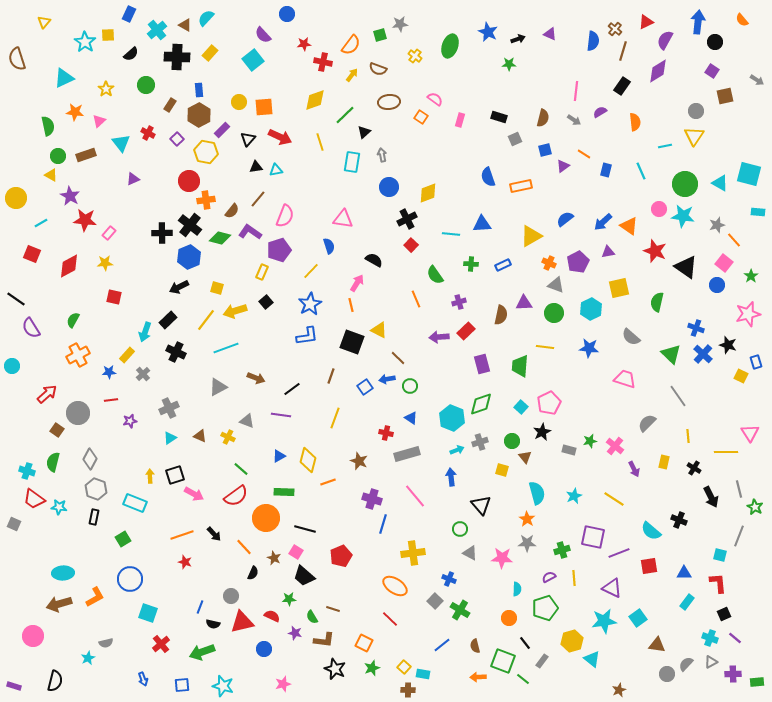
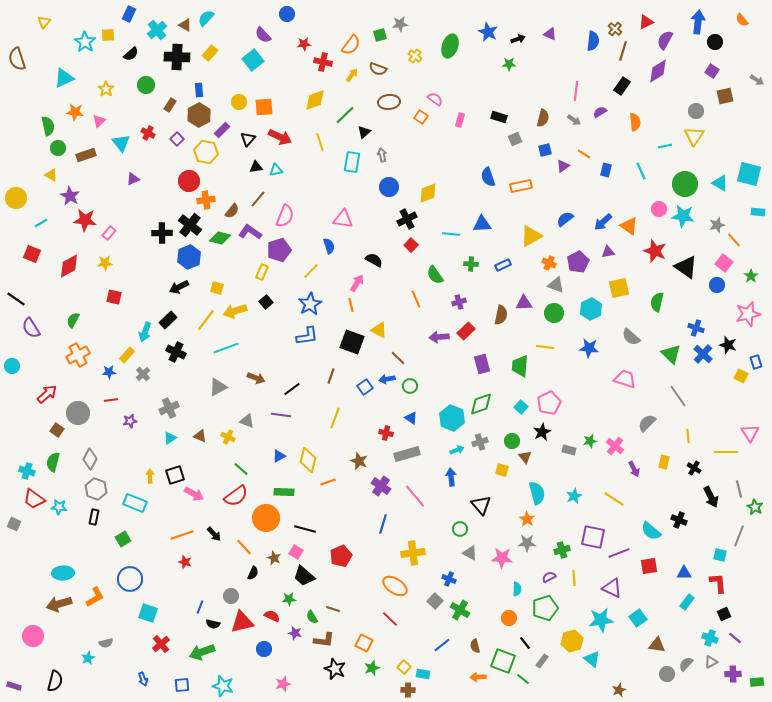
green circle at (58, 156): moved 8 px up
purple cross at (372, 499): moved 9 px right, 13 px up; rotated 18 degrees clockwise
cyan star at (604, 621): moved 3 px left, 1 px up
